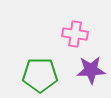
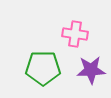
green pentagon: moved 3 px right, 7 px up
